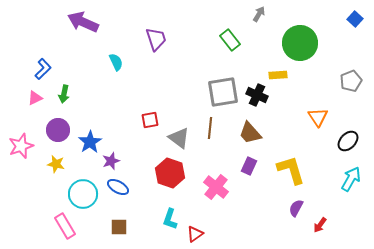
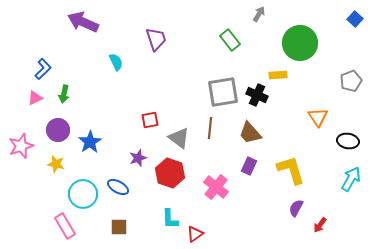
black ellipse: rotated 55 degrees clockwise
purple star: moved 27 px right, 3 px up
cyan L-shape: rotated 20 degrees counterclockwise
